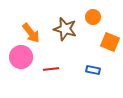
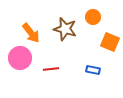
pink circle: moved 1 px left, 1 px down
